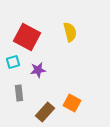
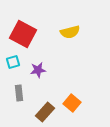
yellow semicircle: rotated 90 degrees clockwise
red square: moved 4 px left, 3 px up
orange square: rotated 12 degrees clockwise
